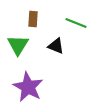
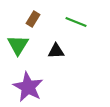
brown rectangle: rotated 28 degrees clockwise
green line: moved 1 px up
black triangle: moved 5 px down; rotated 24 degrees counterclockwise
